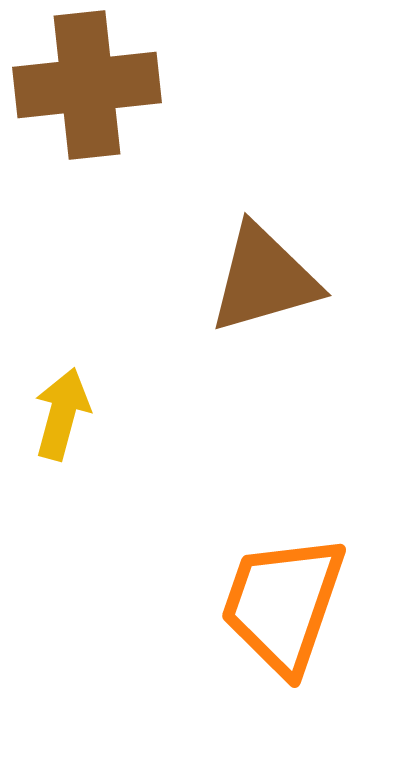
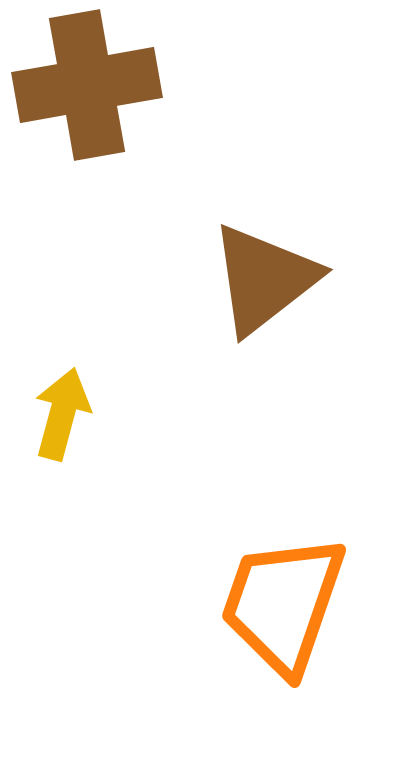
brown cross: rotated 4 degrees counterclockwise
brown triangle: rotated 22 degrees counterclockwise
